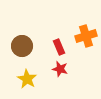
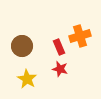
orange cross: moved 6 px left
